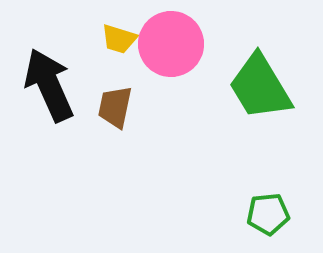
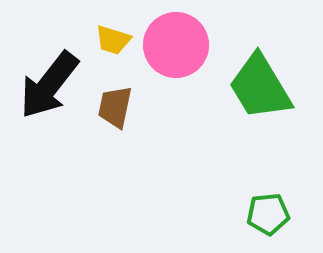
yellow trapezoid: moved 6 px left, 1 px down
pink circle: moved 5 px right, 1 px down
black arrow: rotated 118 degrees counterclockwise
